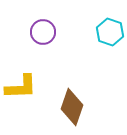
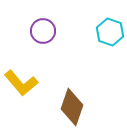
purple circle: moved 1 px up
yellow L-shape: moved 4 px up; rotated 52 degrees clockwise
